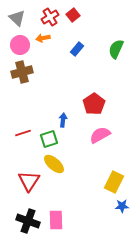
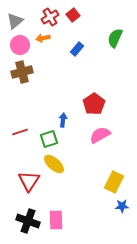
gray triangle: moved 2 px left, 3 px down; rotated 36 degrees clockwise
green semicircle: moved 1 px left, 11 px up
red line: moved 3 px left, 1 px up
